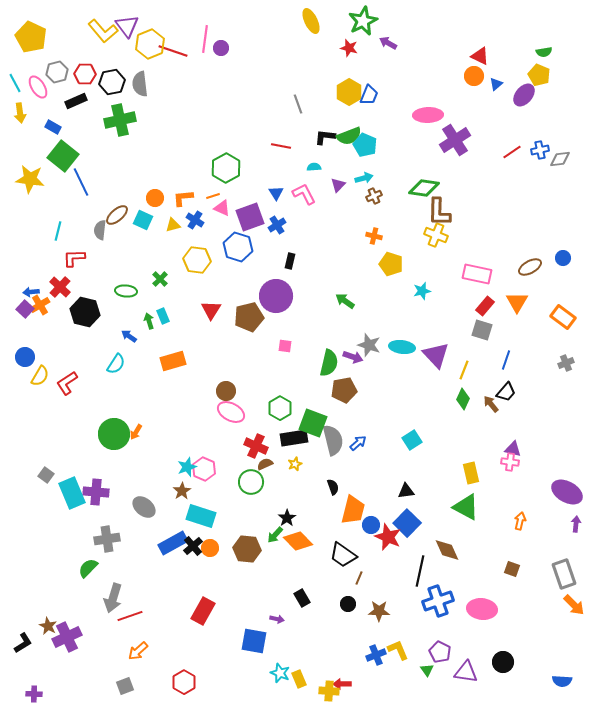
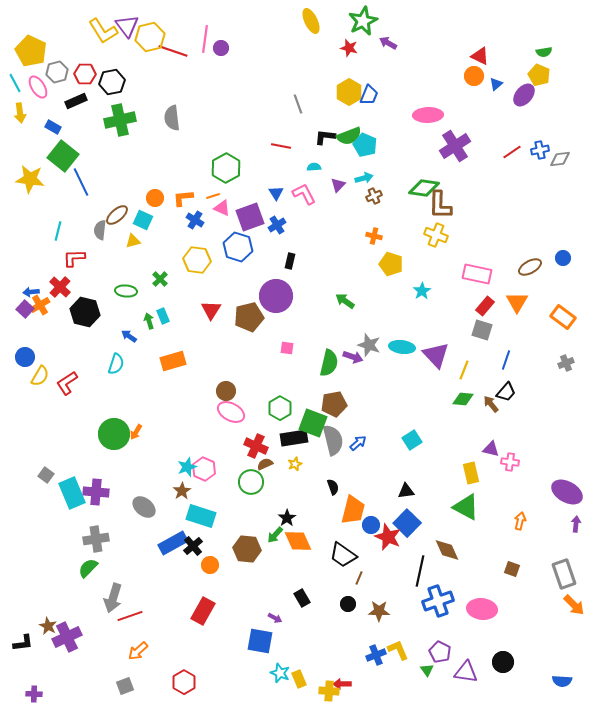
yellow L-shape at (103, 31): rotated 8 degrees clockwise
yellow pentagon at (31, 37): moved 14 px down
yellow hexagon at (150, 44): moved 7 px up; rotated 8 degrees clockwise
gray semicircle at (140, 84): moved 32 px right, 34 px down
purple cross at (455, 140): moved 6 px down
brown L-shape at (439, 212): moved 1 px right, 7 px up
yellow triangle at (173, 225): moved 40 px left, 16 px down
cyan star at (422, 291): rotated 18 degrees counterclockwise
pink square at (285, 346): moved 2 px right, 2 px down
cyan semicircle at (116, 364): rotated 15 degrees counterclockwise
brown pentagon at (344, 390): moved 10 px left, 14 px down
green diamond at (463, 399): rotated 70 degrees clockwise
purple triangle at (513, 449): moved 22 px left
gray cross at (107, 539): moved 11 px left
orange diamond at (298, 541): rotated 20 degrees clockwise
orange circle at (210, 548): moved 17 px down
purple arrow at (277, 619): moved 2 px left, 1 px up; rotated 16 degrees clockwise
blue square at (254, 641): moved 6 px right
black L-shape at (23, 643): rotated 25 degrees clockwise
